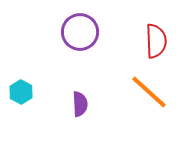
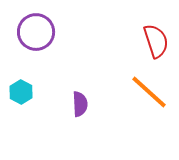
purple circle: moved 44 px left
red semicircle: rotated 16 degrees counterclockwise
